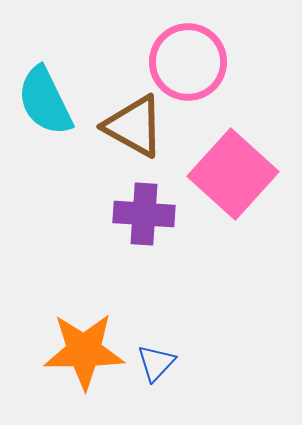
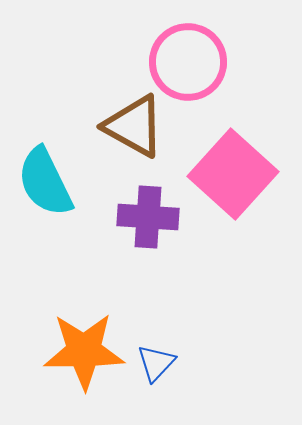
cyan semicircle: moved 81 px down
purple cross: moved 4 px right, 3 px down
